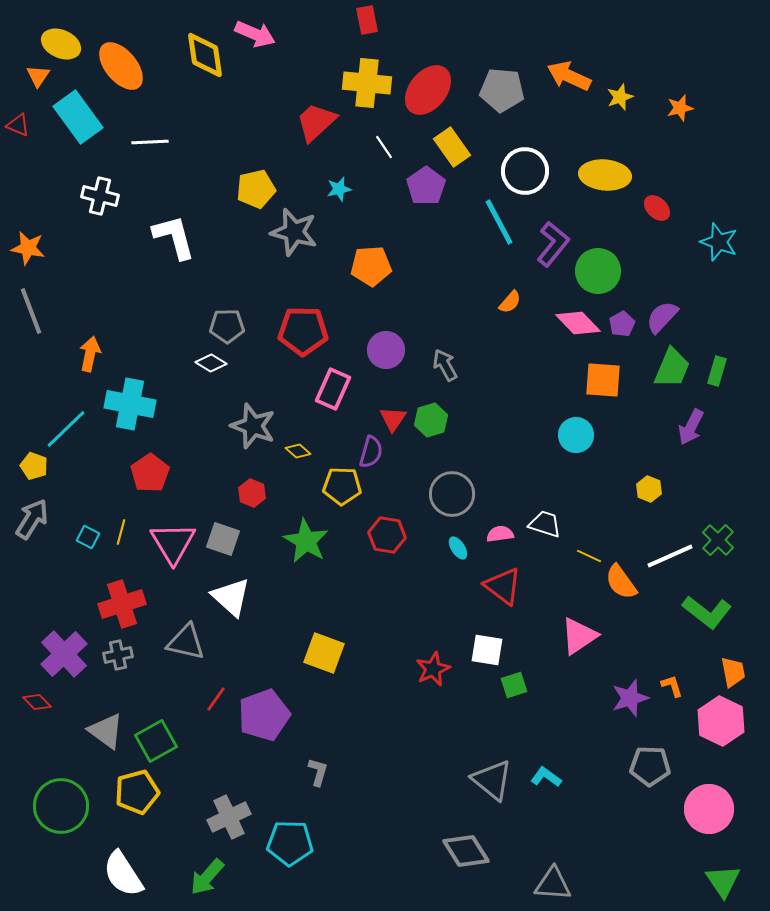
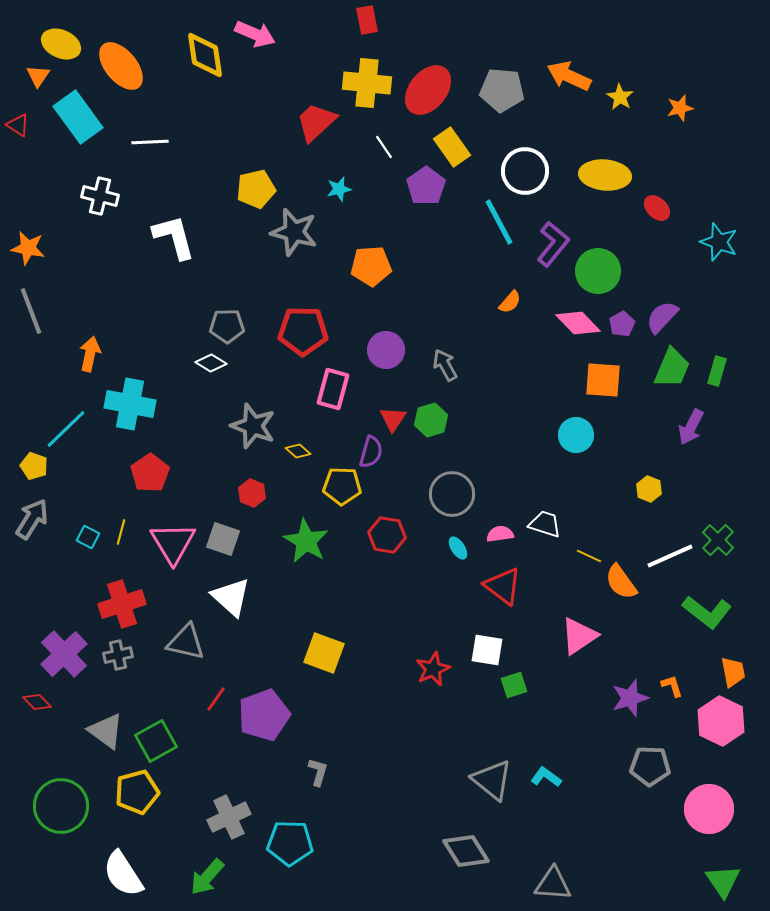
yellow star at (620, 97): rotated 20 degrees counterclockwise
red triangle at (18, 125): rotated 10 degrees clockwise
pink rectangle at (333, 389): rotated 9 degrees counterclockwise
